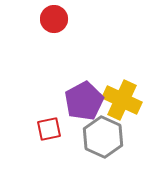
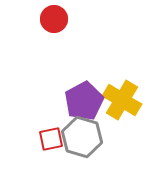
yellow cross: rotated 6 degrees clockwise
red square: moved 2 px right, 10 px down
gray hexagon: moved 21 px left; rotated 9 degrees counterclockwise
